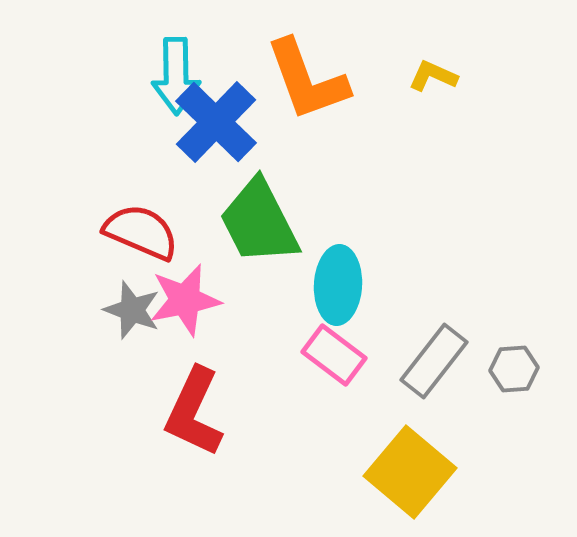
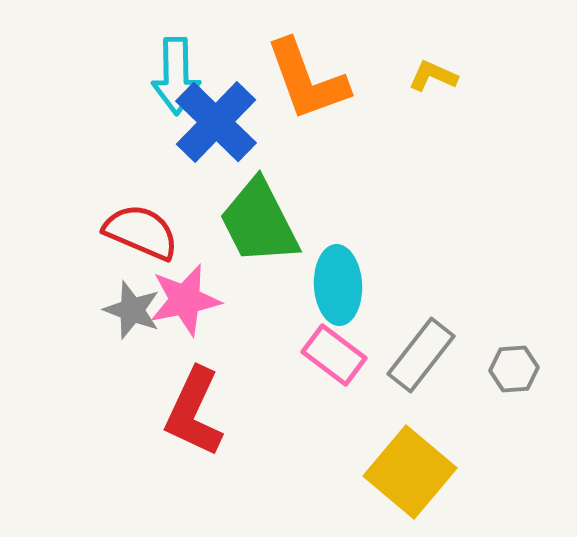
cyan ellipse: rotated 6 degrees counterclockwise
gray rectangle: moved 13 px left, 6 px up
